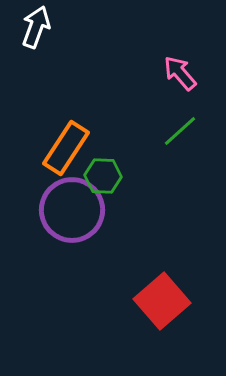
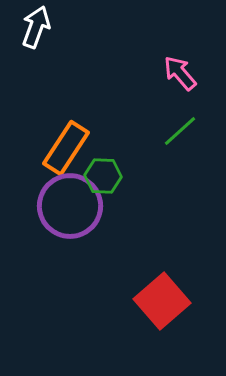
purple circle: moved 2 px left, 4 px up
